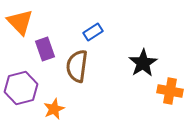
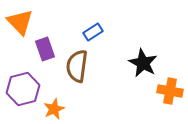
black star: rotated 12 degrees counterclockwise
purple hexagon: moved 2 px right, 1 px down
